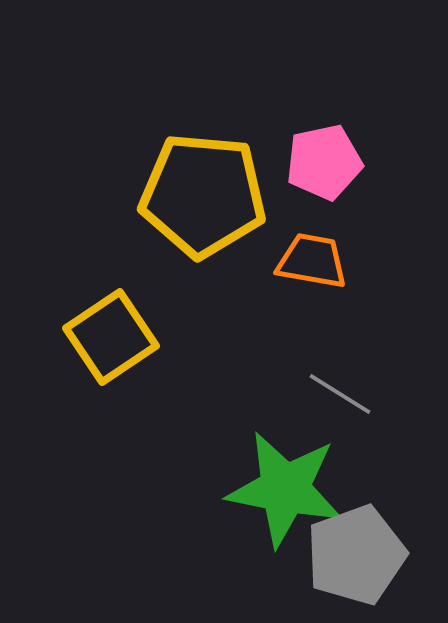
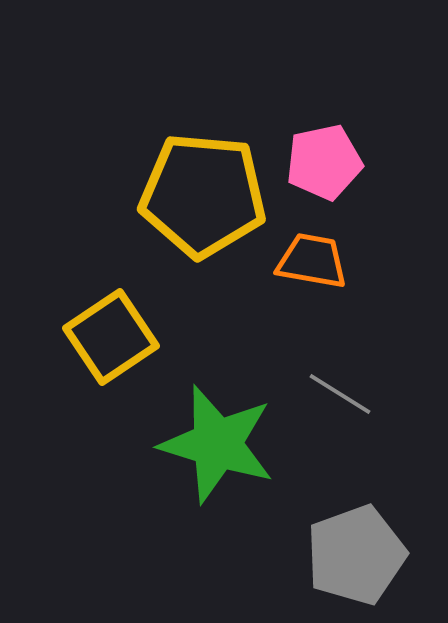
green star: moved 68 px left, 45 px up; rotated 6 degrees clockwise
